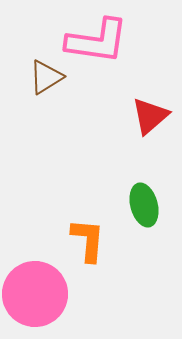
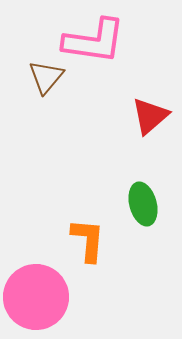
pink L-shape: moved 3 px left
brown triangle: rotated 18 degrees counterclockwise
green ellipse: moved 1 px left, 1 px up
pink circle: moved 1 px right, 3 px down
